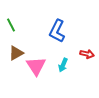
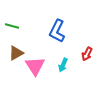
green line: moved 1 px right, 1 px down; rotated 48 degrees counterclockwise
red arrow: rotated 104 degrees clockwise
pink triangle: moved 1 px left
